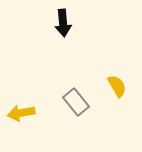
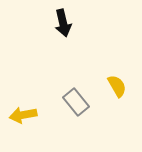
black arrow: rotated 8 degrees counterclockwise
yellow arrow: moved 2 px right, 2 px down
